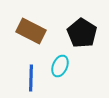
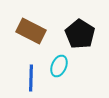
black pentagon: moved 2 px left, 1 px down
cyan ellipse: moved 1 px left
